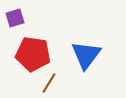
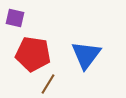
purple square: rotated 30 degrees clockwise
brown line: moved 1 px left, 1 px down
